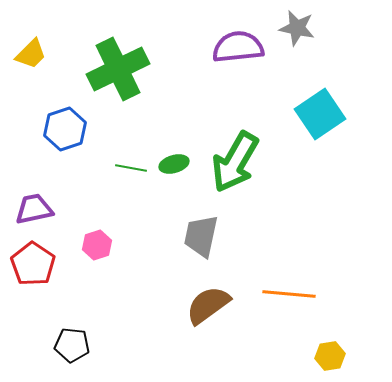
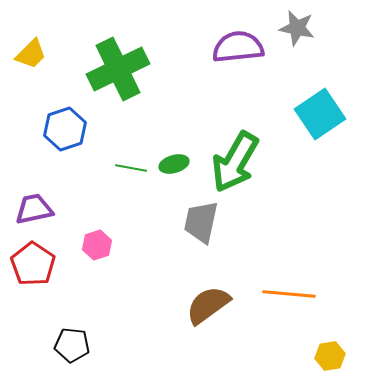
gray trapezoid: moved 14 px up
